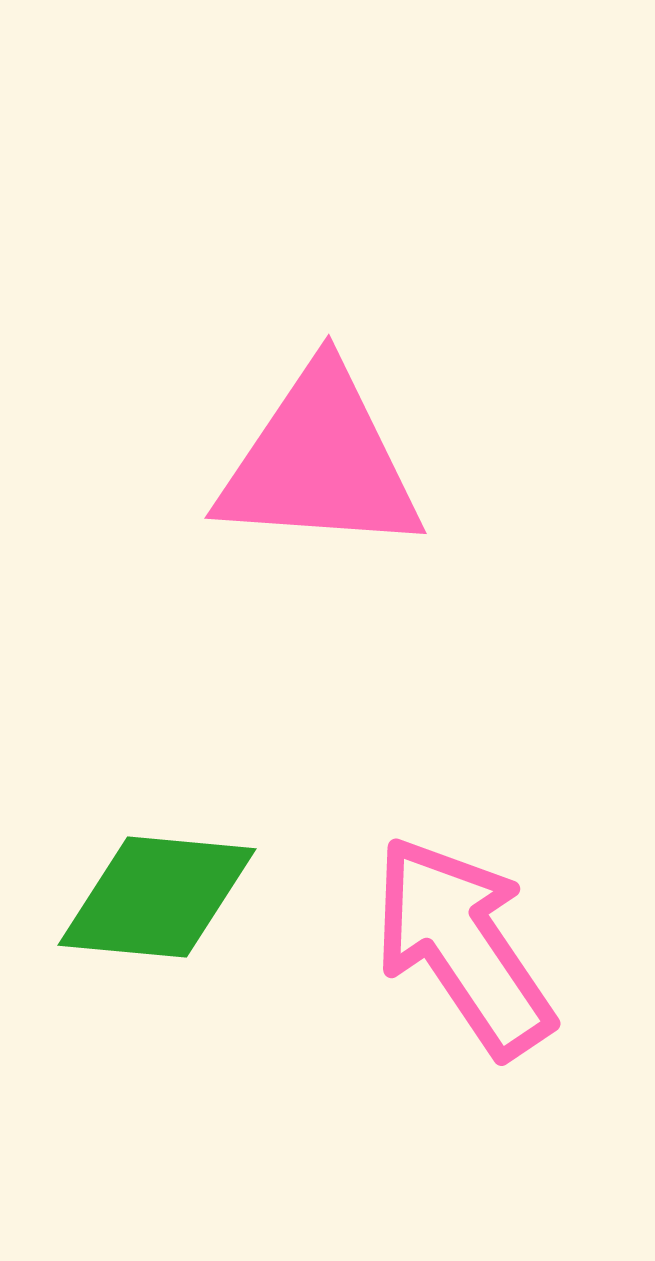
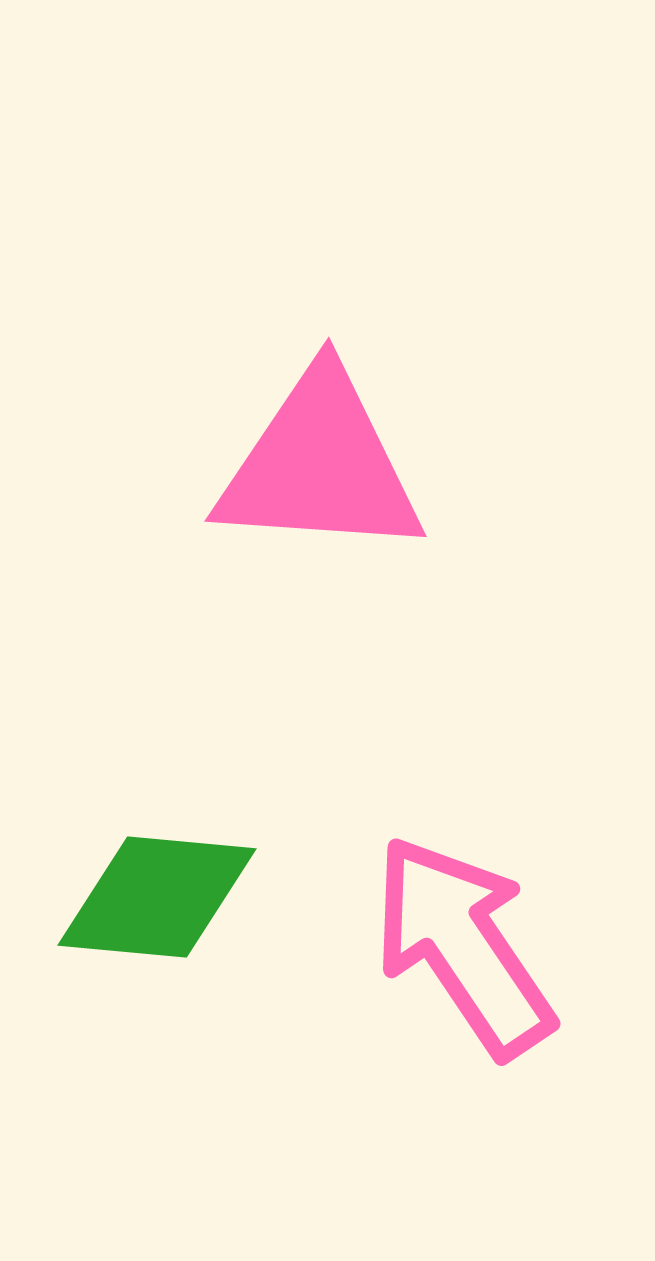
pink triangle: moved 3 px down
